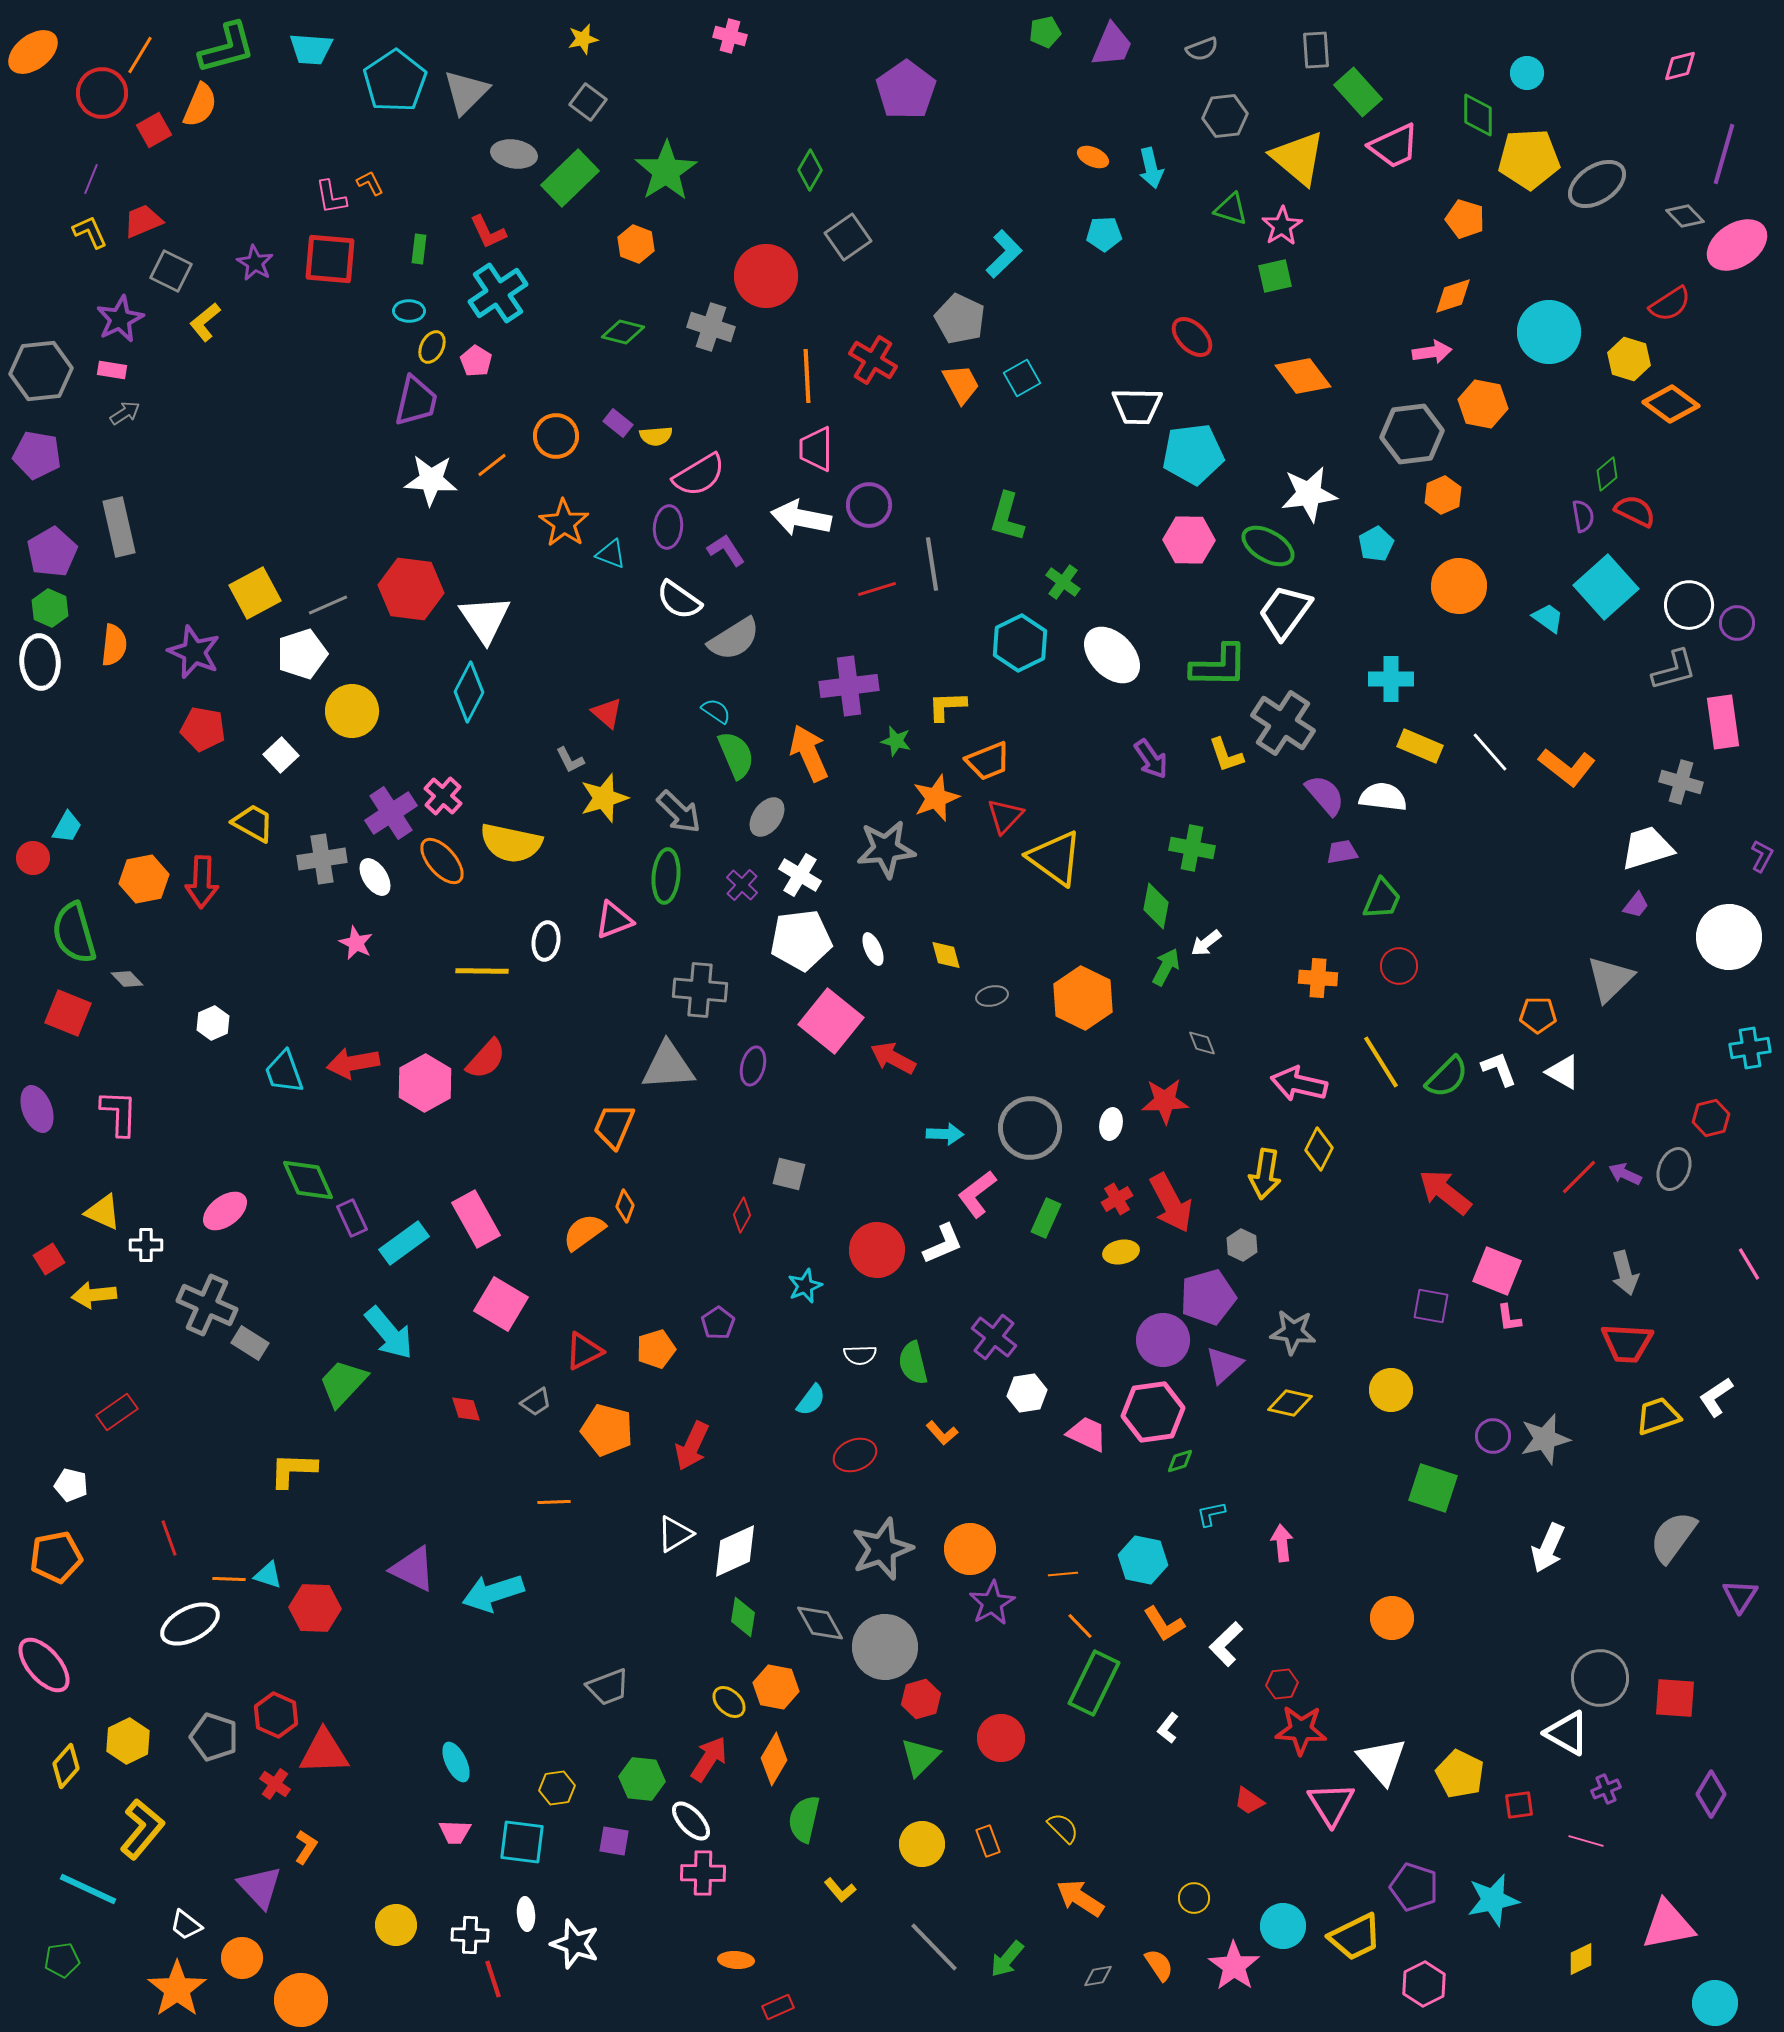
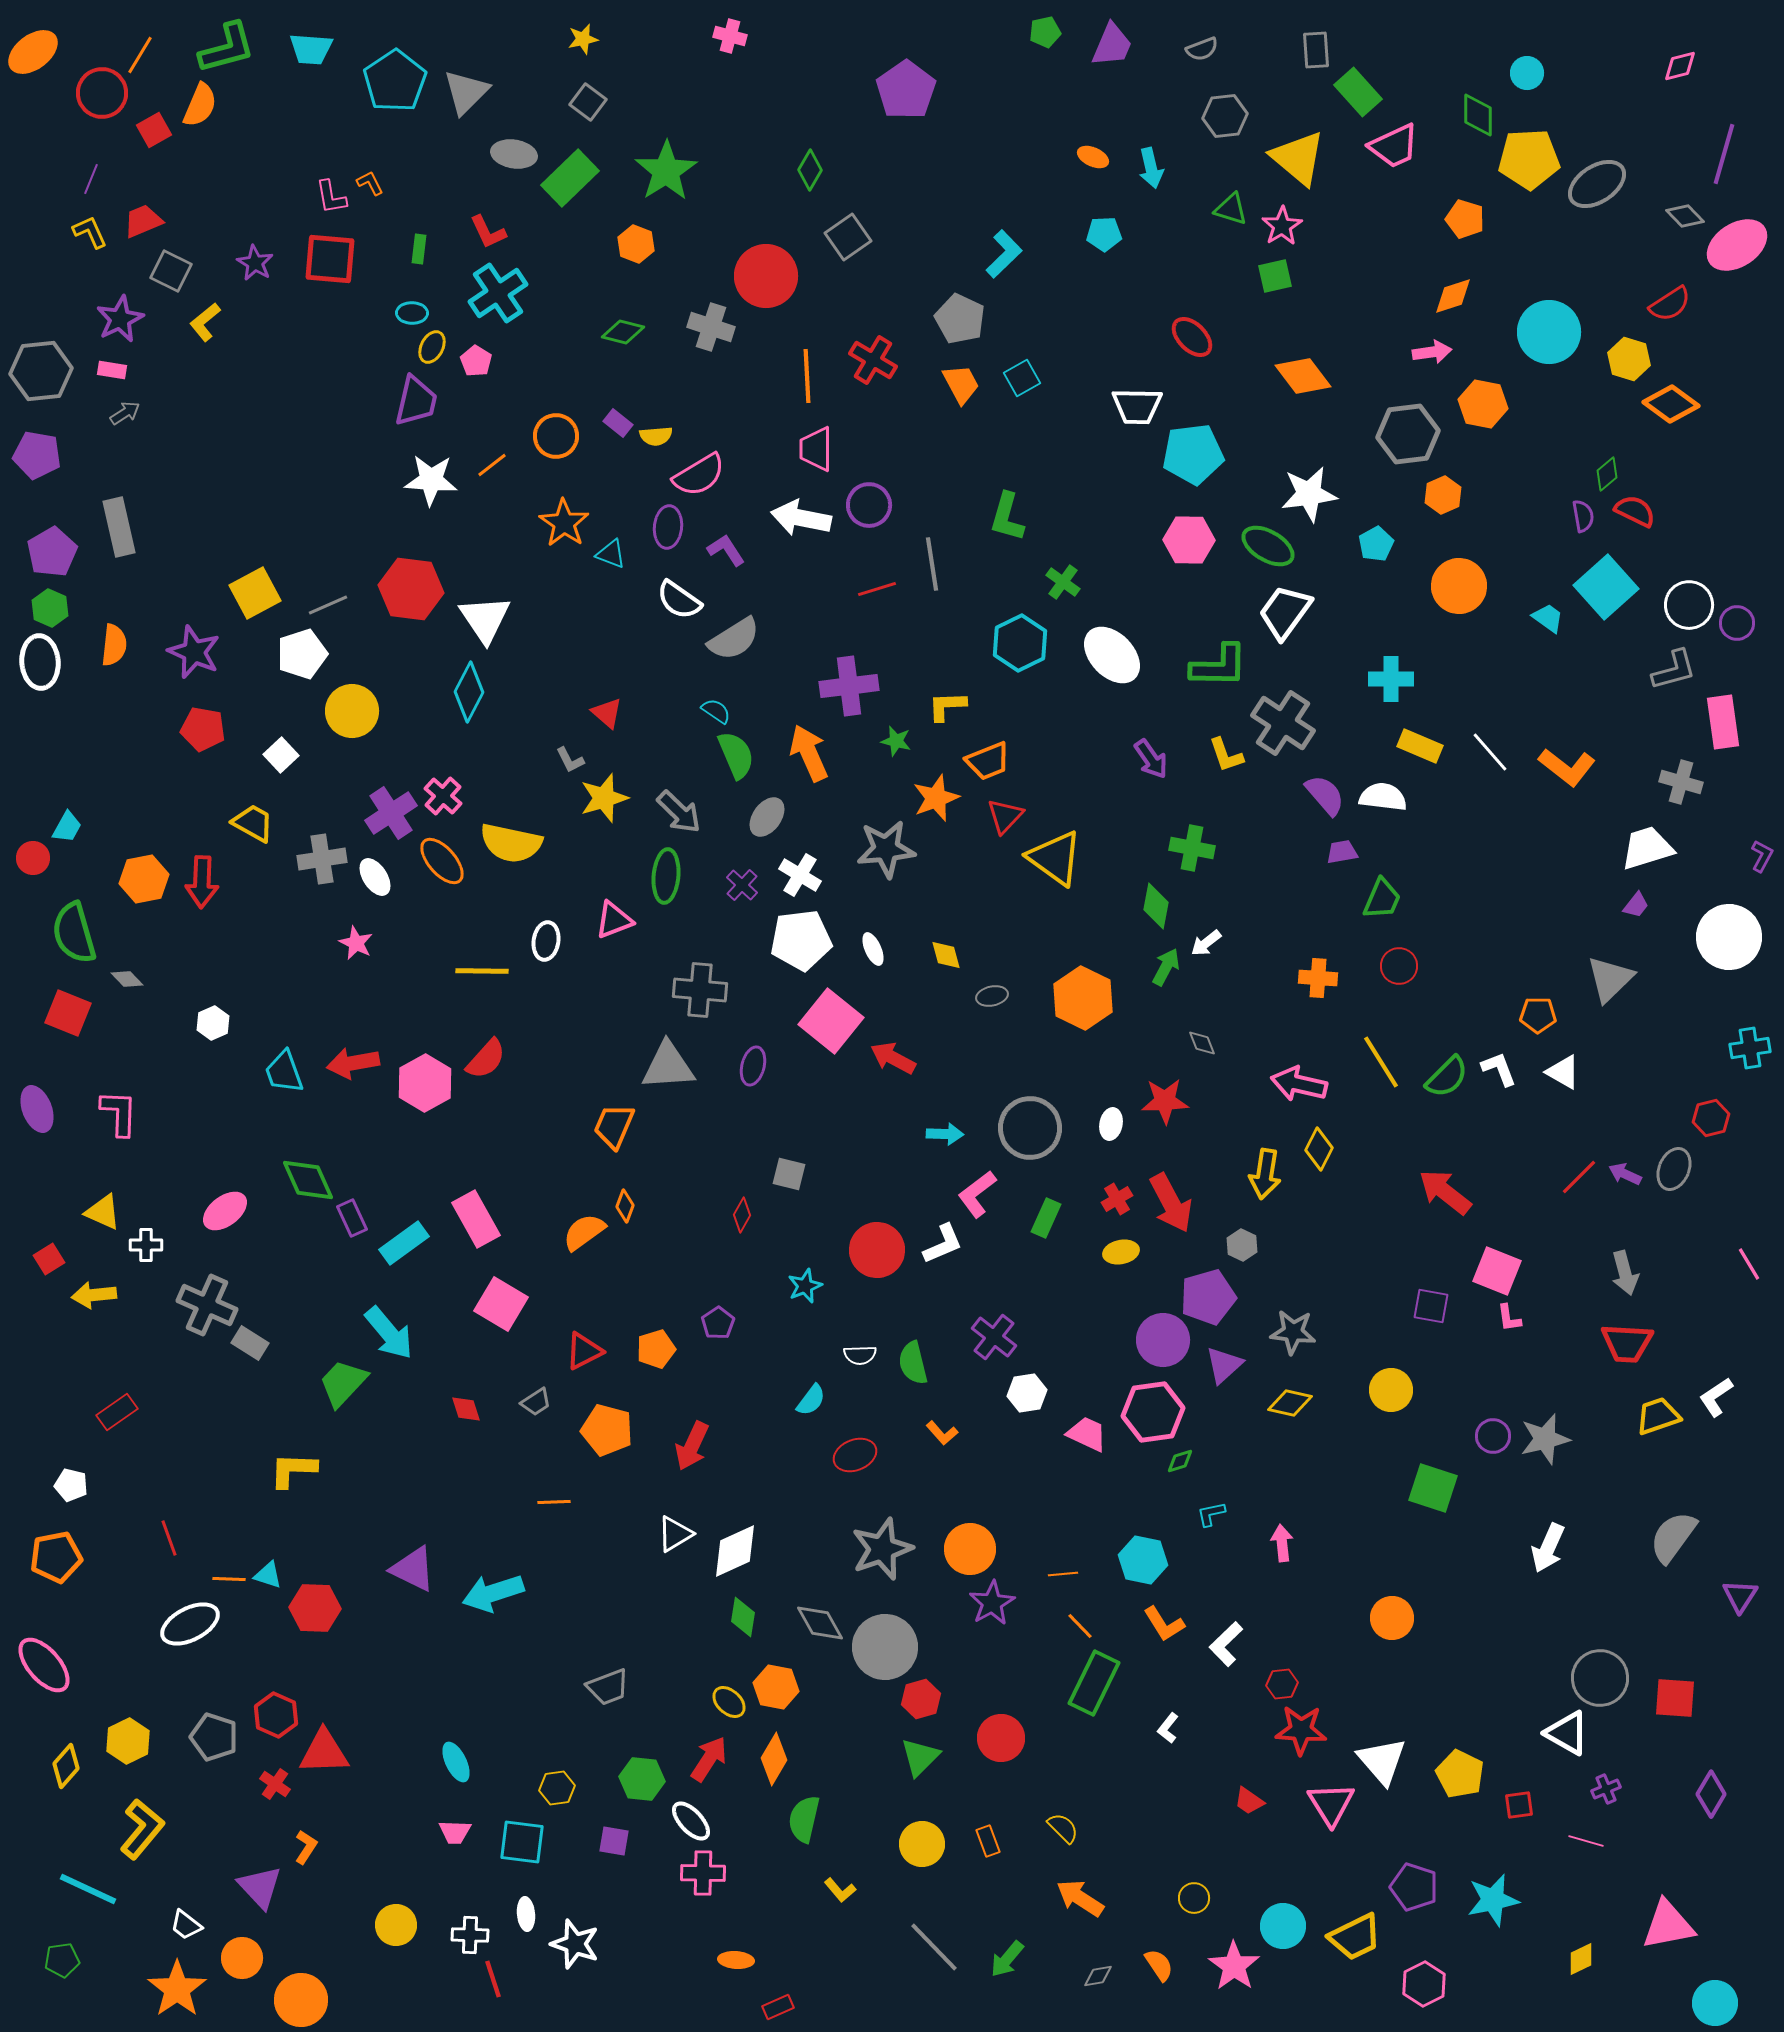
cyan ellipse at (409, 311): moved 3 px right, 2 px down
gray hexagon at (1412, 434): moved 4 px left
